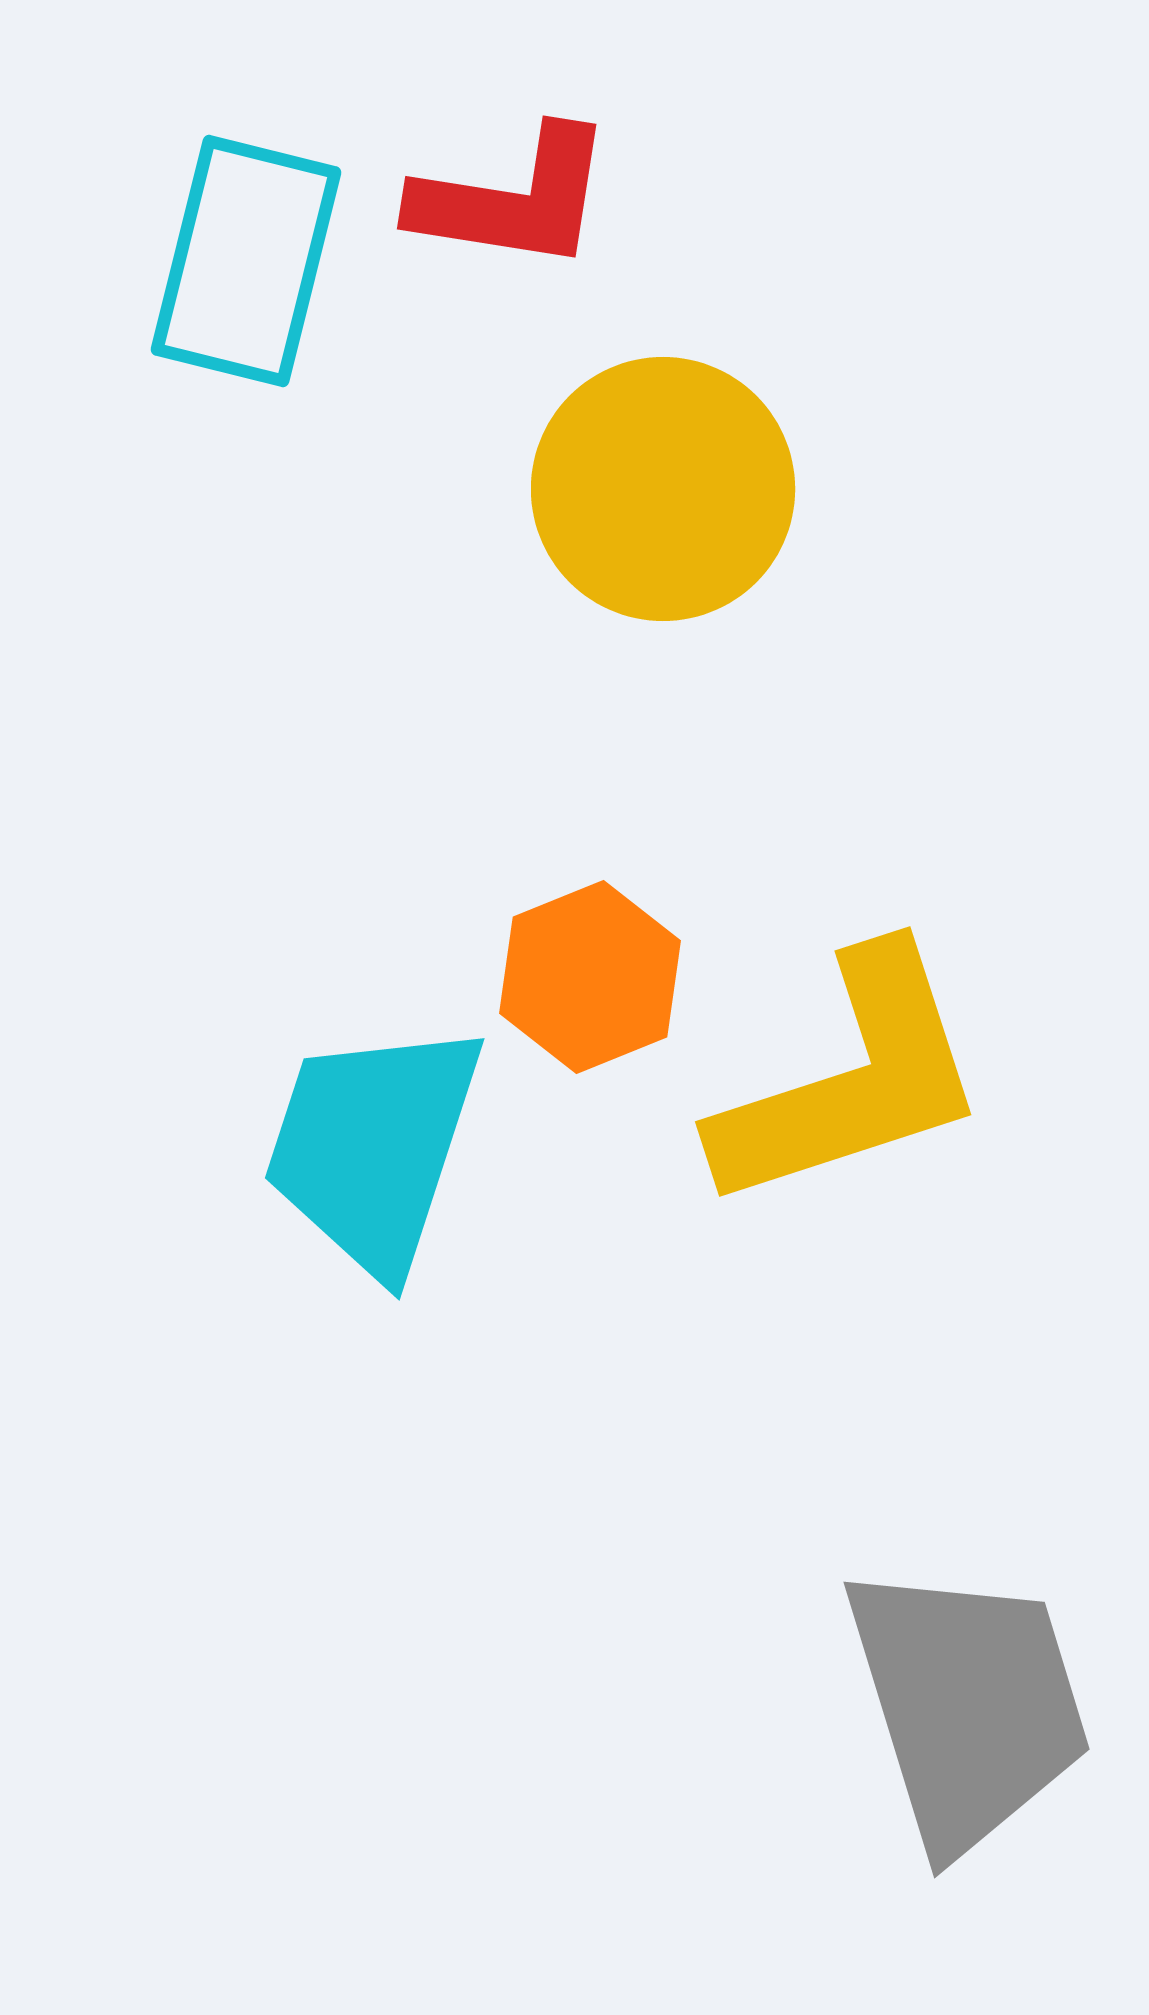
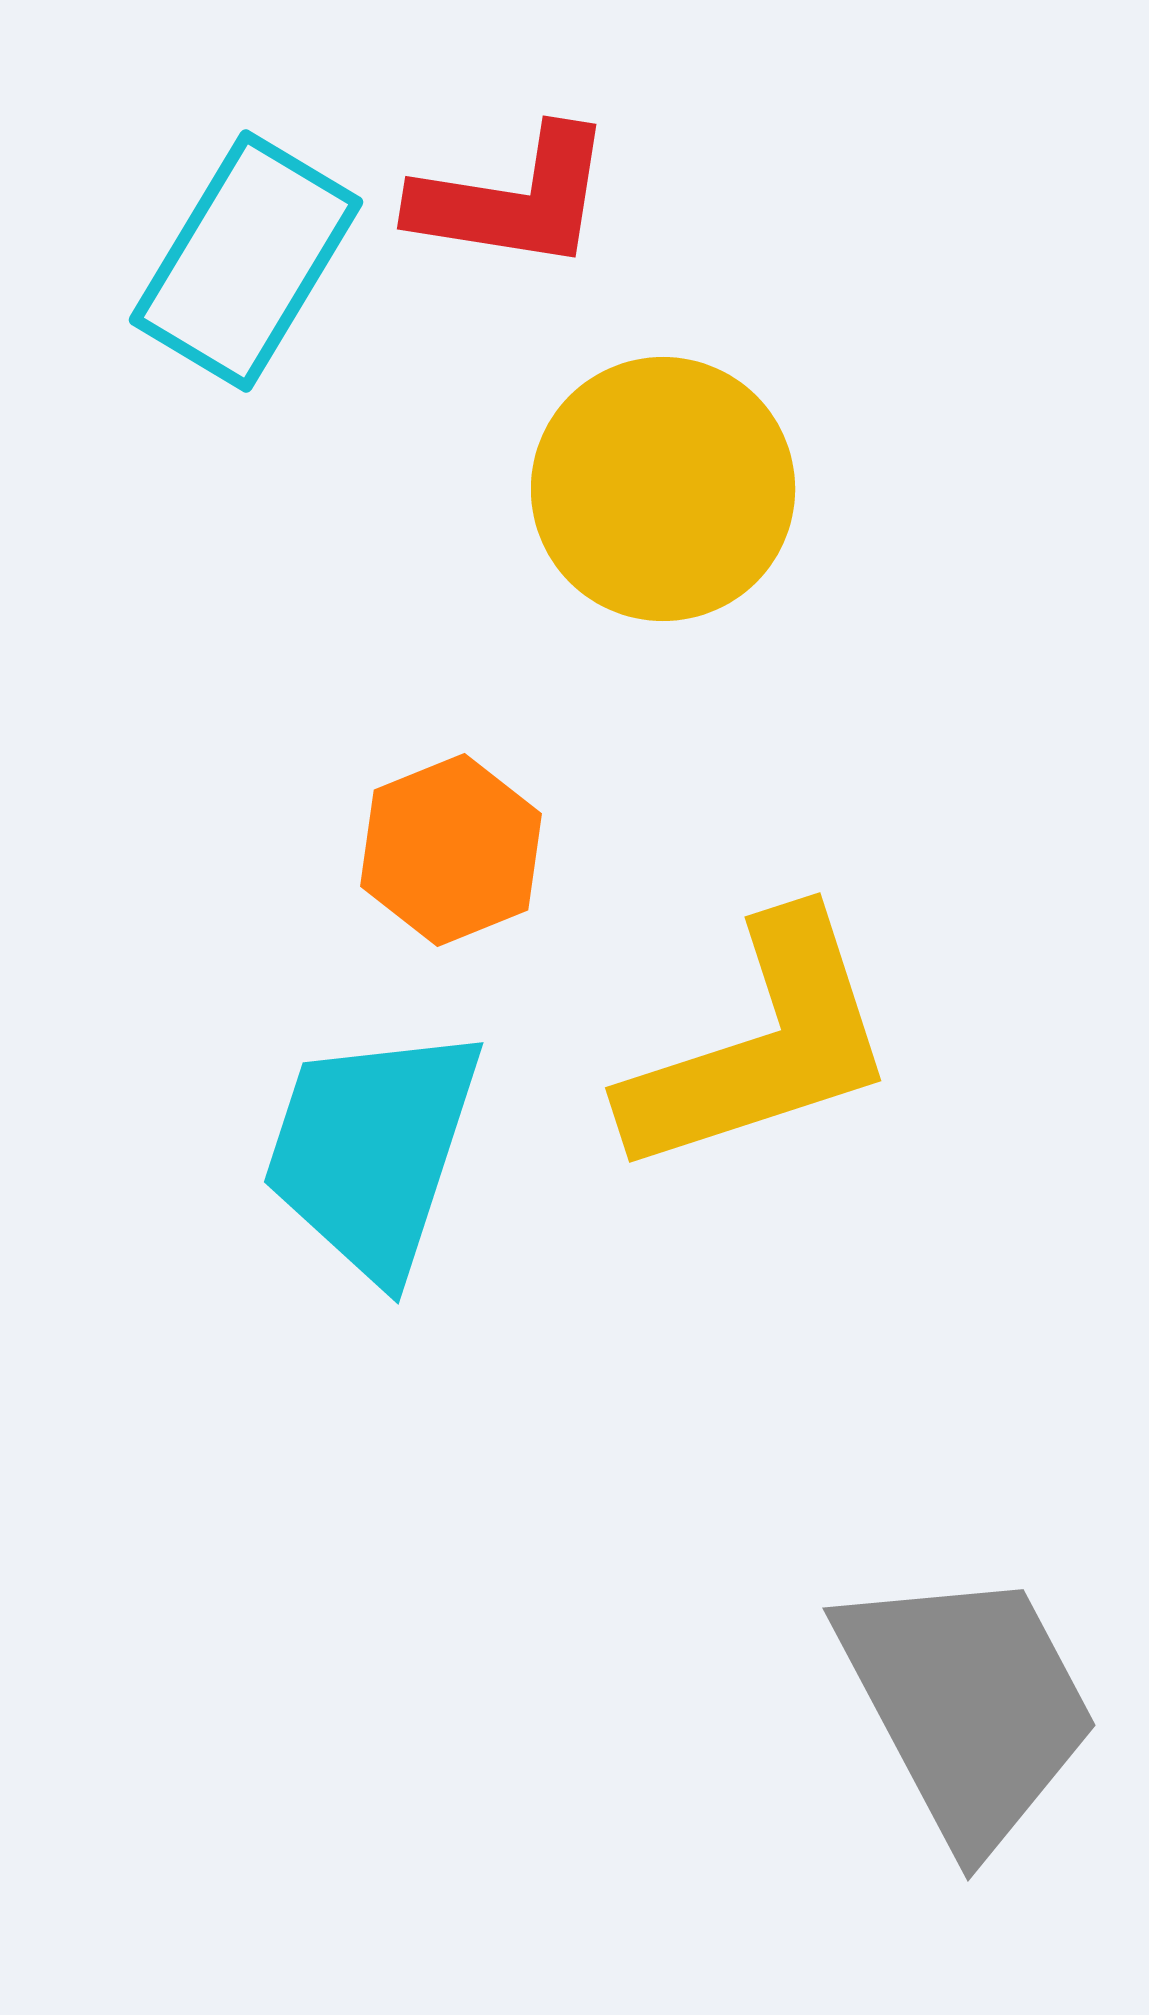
cyan rectangle: rotated 17 degrees clockwise
orange hexagon: moved 139 px left, 127 px up
yellow L-shape: moved 90 px left, 34 px up
cyan trapezoid: moved 1 px left, 4 px down
gray trapezoid: rotated 11 degrees counterclockwise
